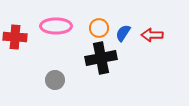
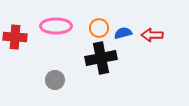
blue semicircle: rotated 42 degrees clockwise
